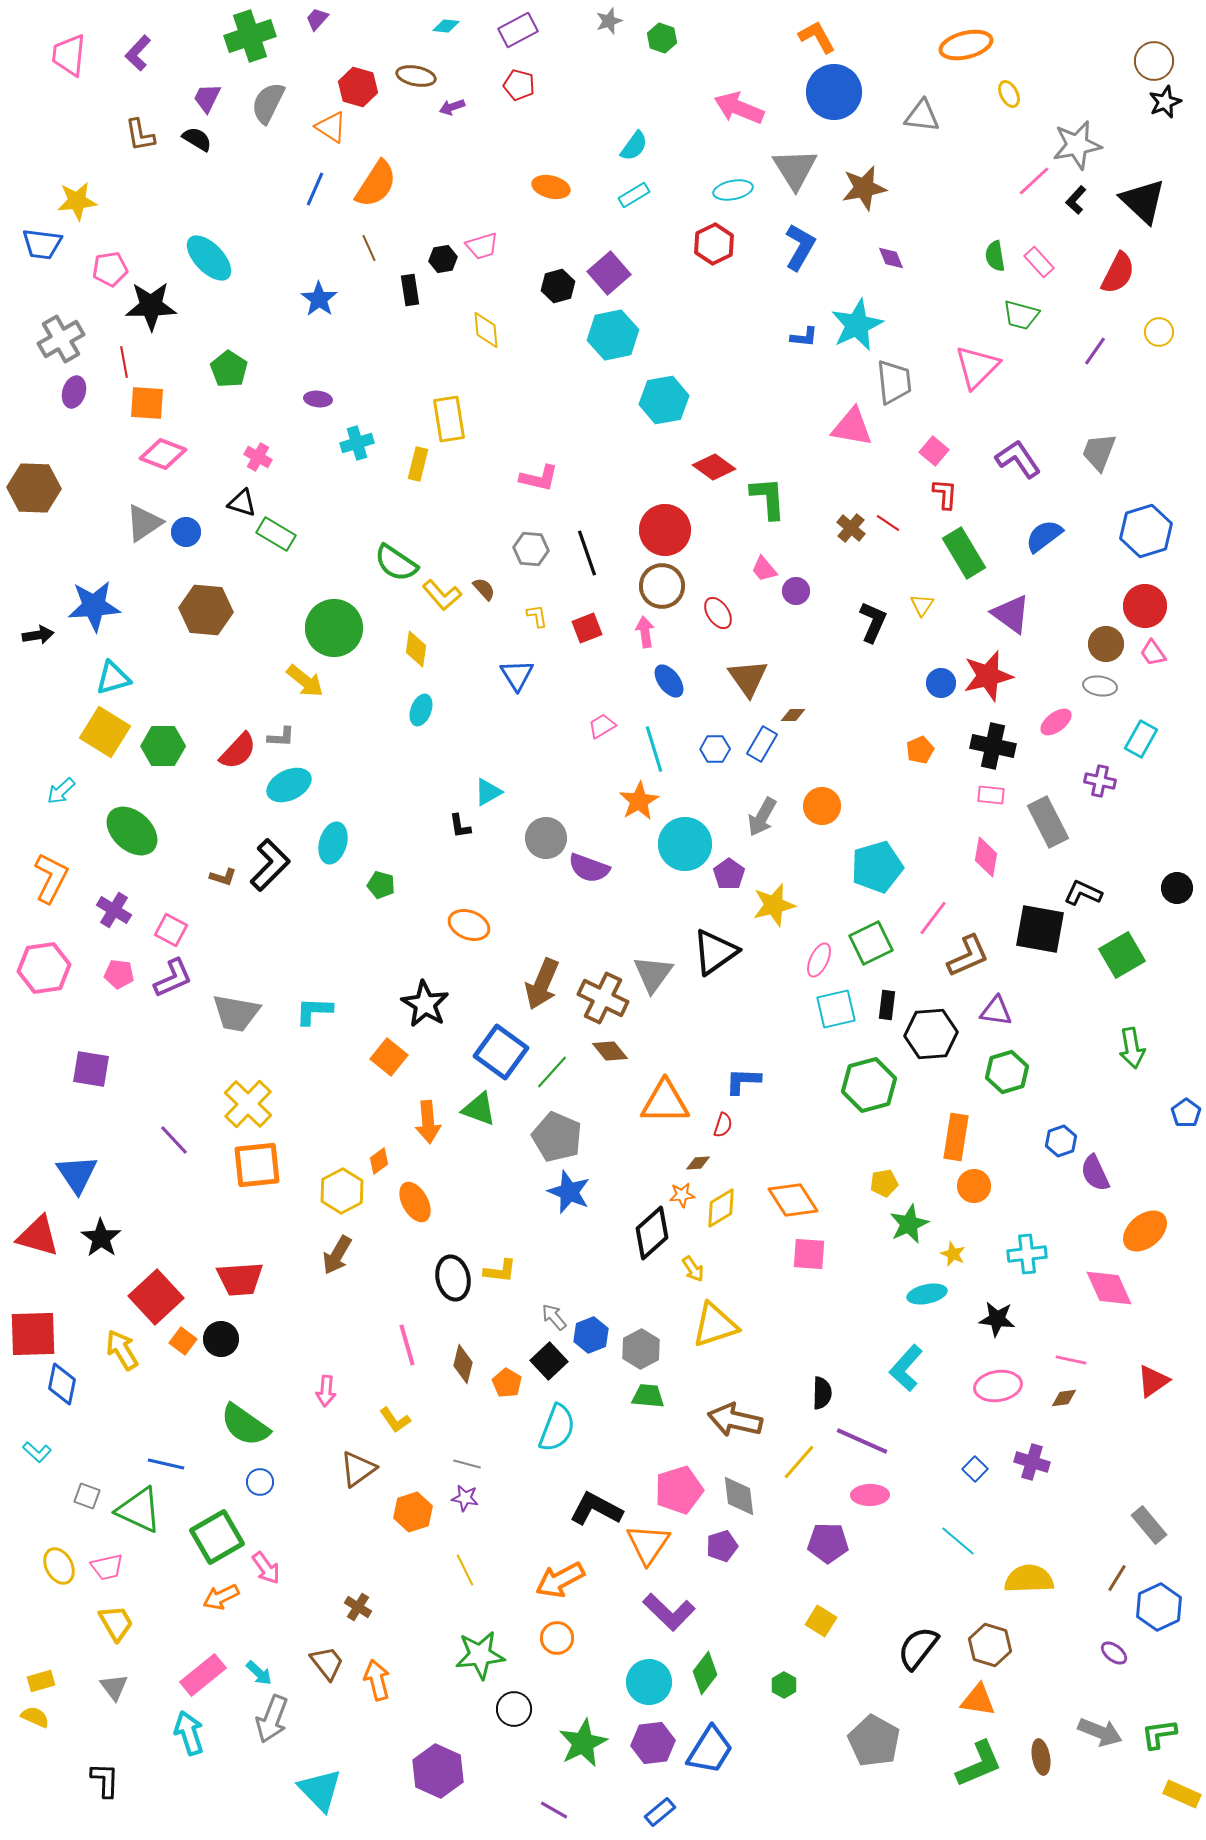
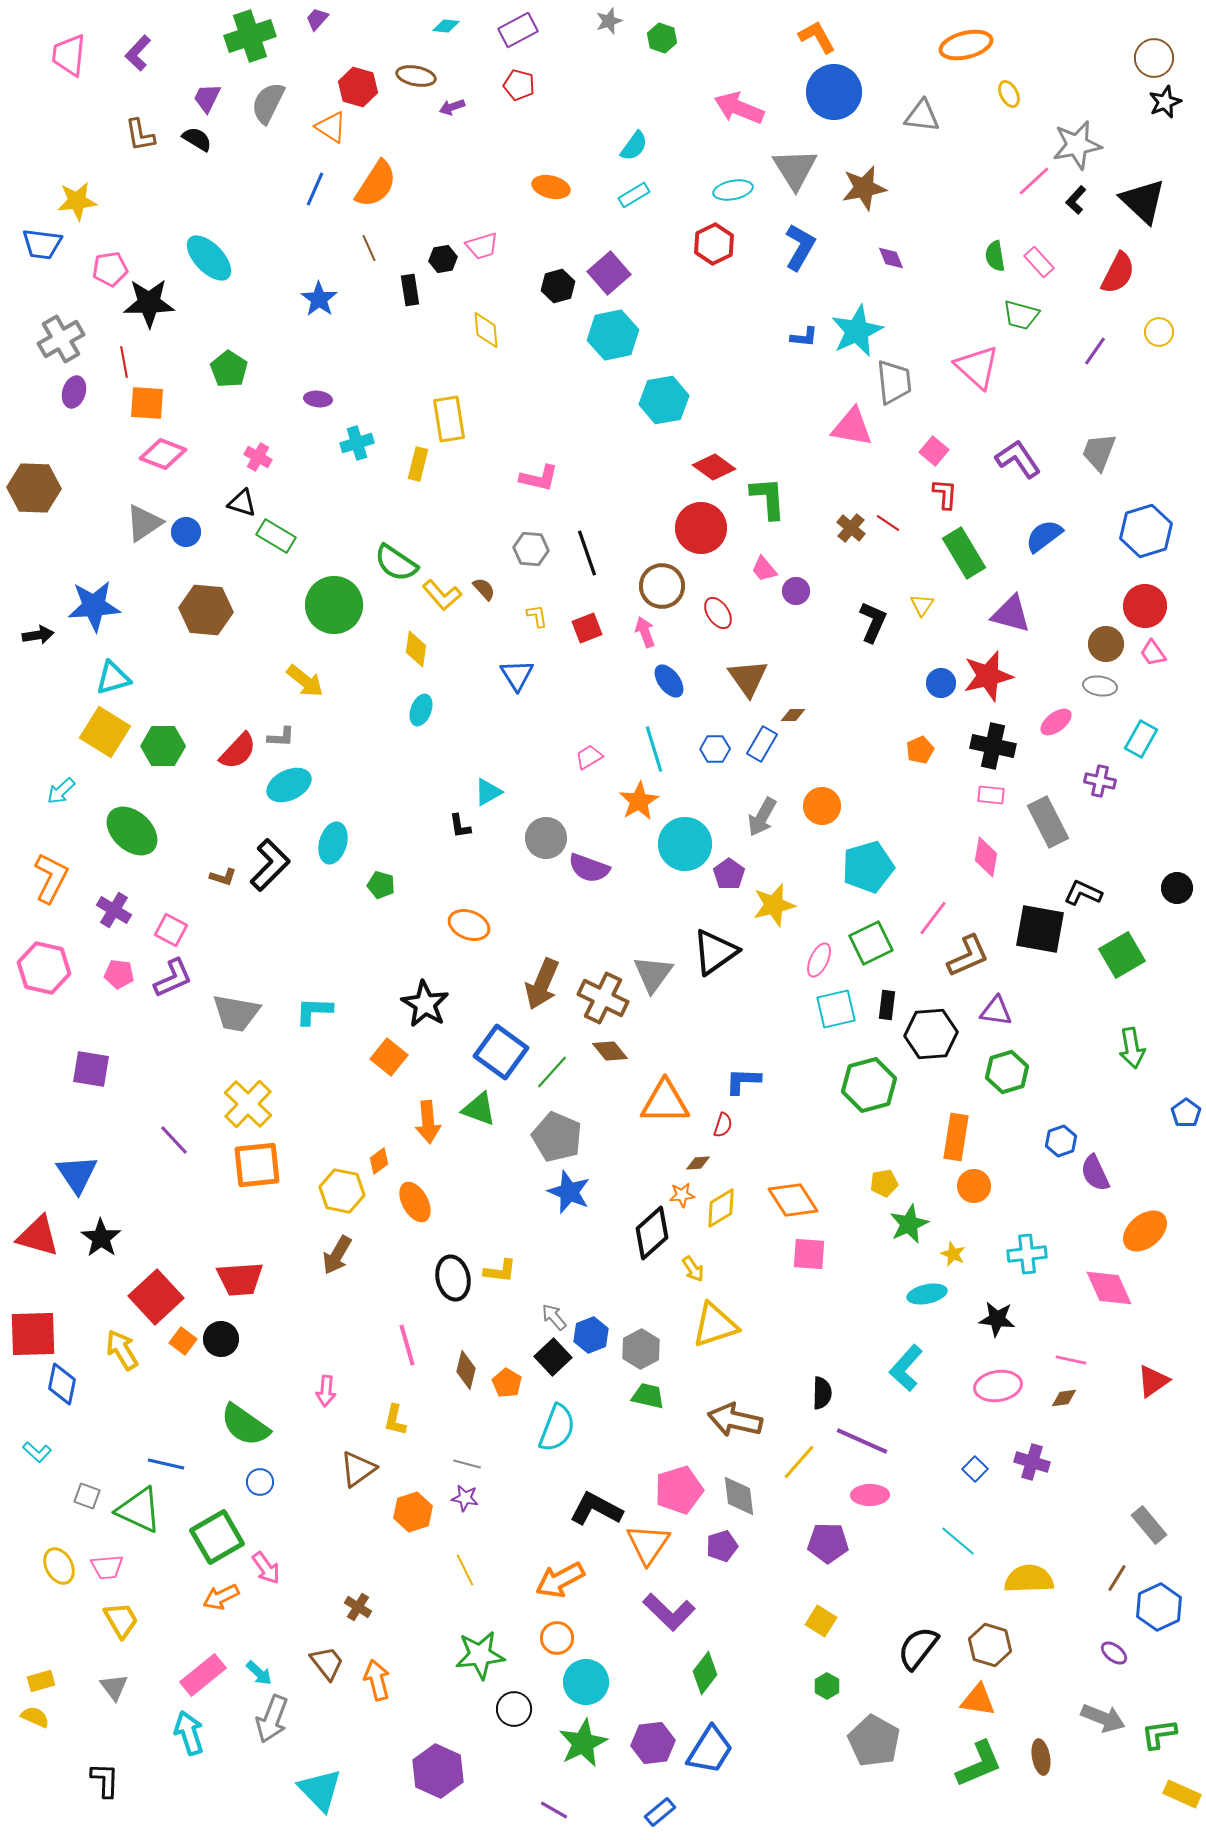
brown circle at (1154, 61): moved 3 px up
black star at (151, 306): moved 2 px left, 3 px up
cyan star at (857, 325): moved 6 px down
pink triangle at (977, 367): rotated 33 degrees counterclockwise
red circle at (665, 530): moved 36 px right, 2 px up
green rectangle at (276, 534): moved 2 px down
purple triangle at (1011, 614): rotated 21 degrees counterclockwise
green circle at (334, 628): moved 23 px up
pink arrow at (645, 632): rotated 12 degrees counterclockwise
pink trapezoid at (602, 726): moved 13 px left, 31 px down
cyan pentagon at (877, 867): moved 9 px left
pink hexagon at (44, 968): rotated 21 degrees clockwise
yellow hexagon at (342, 1191): rotated 21 degrees counterclockwise
black square at (549, 1361): moved 4 px right, 4 px up
brown diamond at (463, 1364): moved 3 px right, 6 px down
green trapezoid at (648, 1396): rotated 8 degrees clockwise
yellow L-shape at (395, 1420): rotated 48 degrees clockwise
pink trapezoid at (107, 1567): rotated 8 degrees clockwise
yellow trapezoid at (116, 1623): moved 5 px right, 3 px up
cyan circle at (649, 1682): moved 63 px left
green hexagon at (784, 1685): moved 43 px right, 1 px down
gray arrow at (1100, 1732): moved 3 px right, 14 px up
